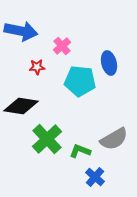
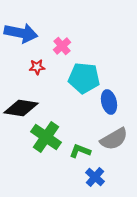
blue arrow: moved 2 px down
blue ellipse: moved 39 px down
cyan pentagon: moved 4 px right, 3 px up
black diamond: moved 2 px down
green cross: moved 1 px left, 2 px up; rotated 12 degrees counterclockwise
